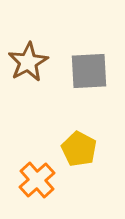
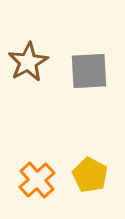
yellow pentagon: moved 11 px right, 26 px down
